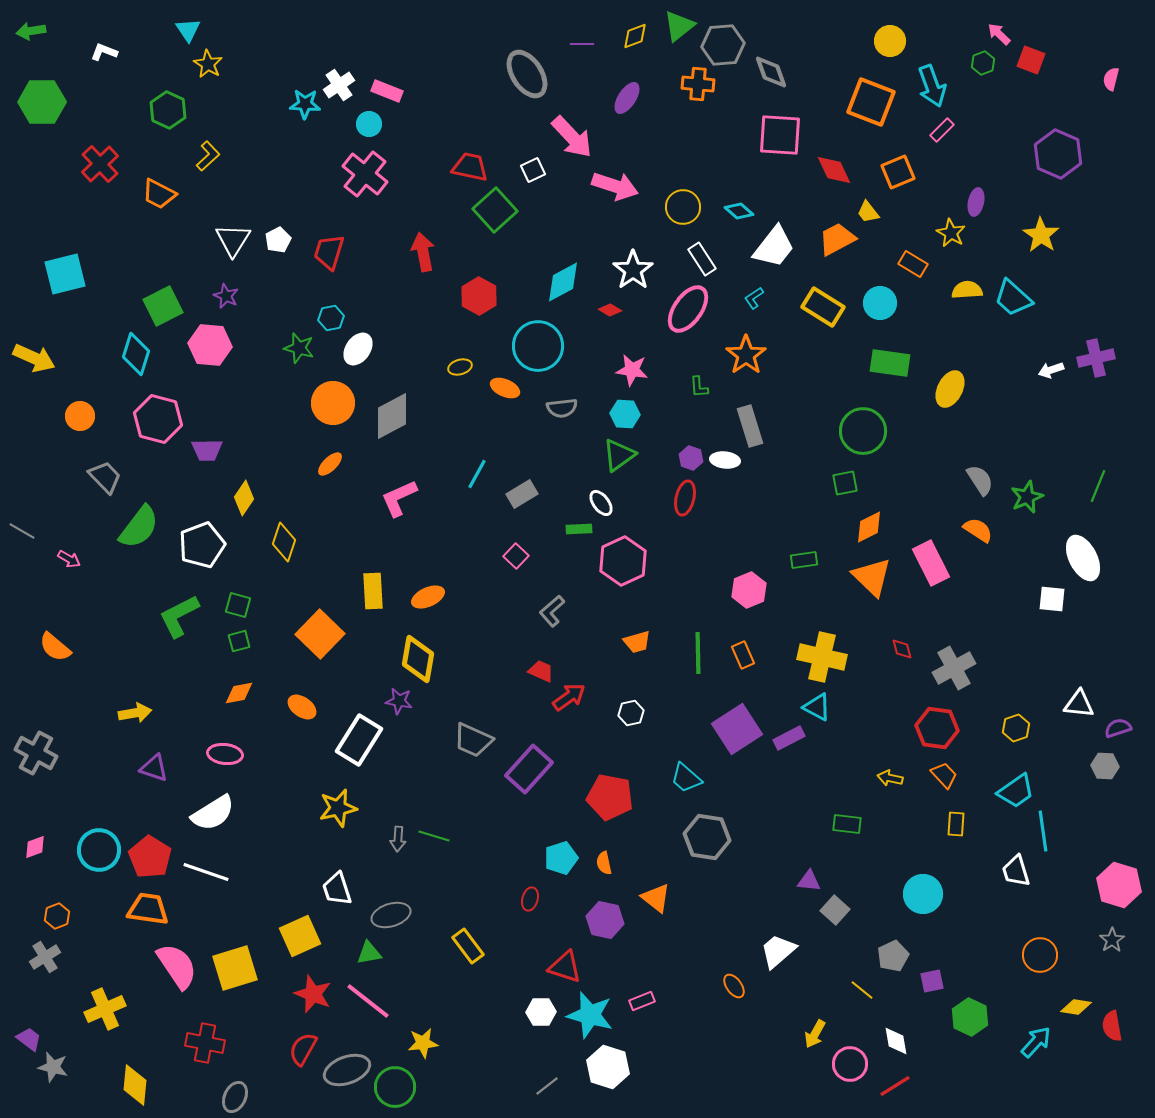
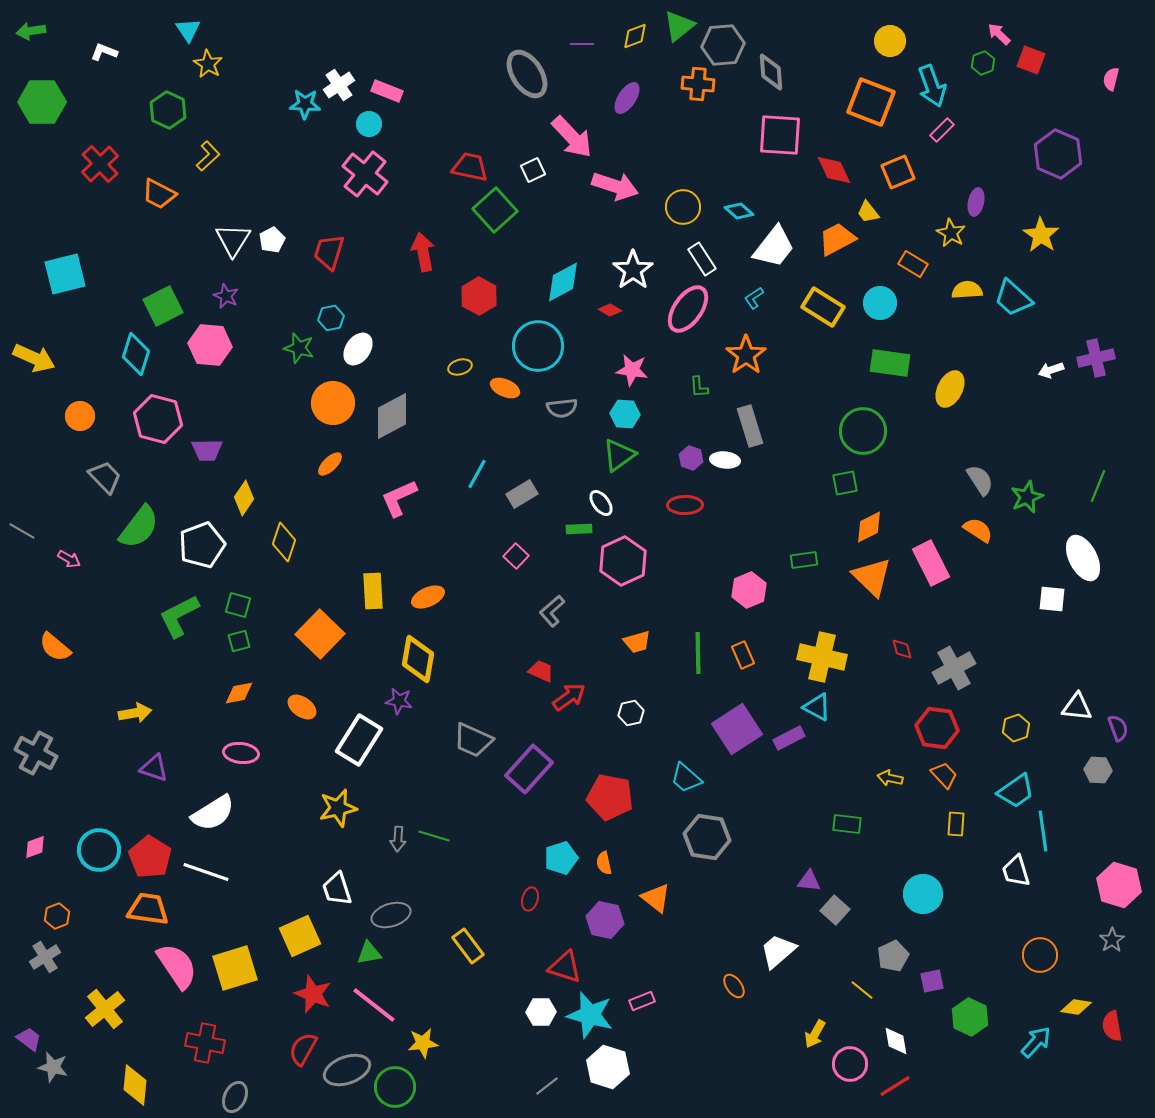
gray diamond at (771, 72): rotated 15 degrees clockwise
white pentagon at (278, 240): moved 6 px left
red ellipse at (685, 498): moved 7 px down; rotated 76 degrees clockwise
white triangle at (1079, 704): moved 2 px left, 3 px down
purple semicircle at (1118, 728): rotated 88 degrees clockwise
pink ellipse at (225, 754): moved 16 px right, 1 px up
gray hexagon at (1105, 766): moved 7 px left, 4 px down
pink line at (368, 1001): moved 6 px right, 4 px down
yellow cross at (105, 1009): rotated 15 degrees counterclockwise
